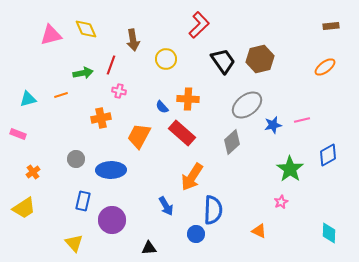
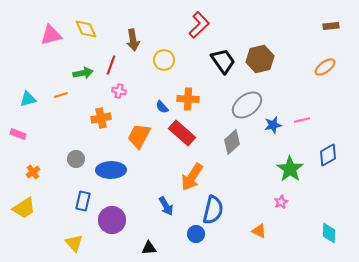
yellow circle at (166, 59): moved 2 px left, 1 px down
blue semicircle at (213, 210): rotated 12 degrees clockwise
